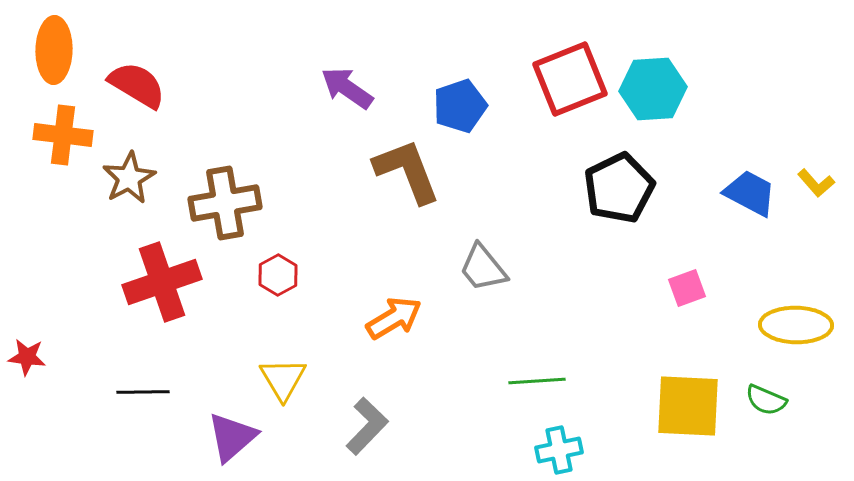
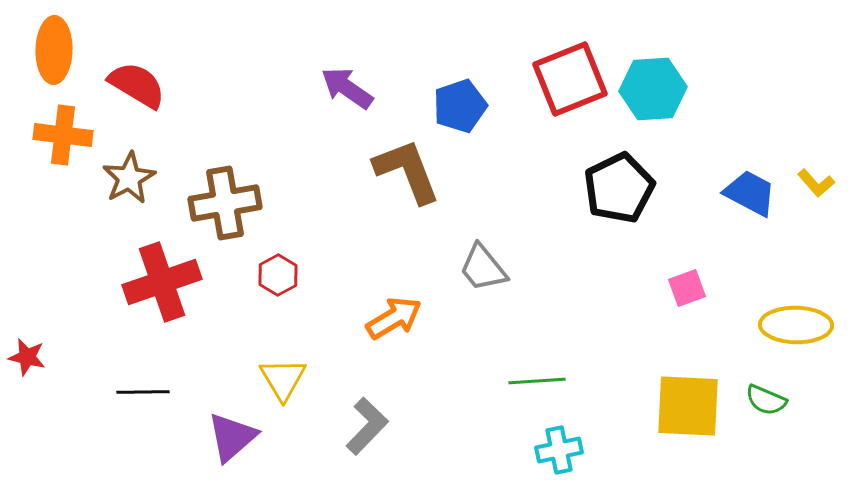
red star: rotated 6 degrees clockwise
